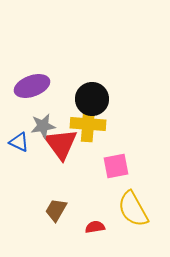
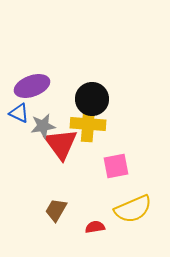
blue triangle: moved 29 px up
yellow semicircle: rotated 84 degrees counterclockwise
